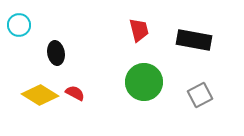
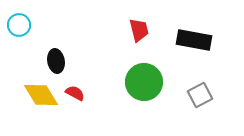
black ellipse: moved 8 px down
yellow diamond: moved 1 px right; rotated 27 degrees clockwise
